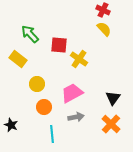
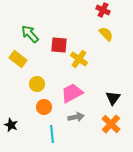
yellow semicircle: moved 2 px right, 5 px down
